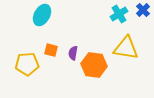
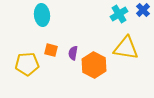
cyan ellipse: rotated 35 degrees counterclockwise
orange hexagon: rotated 20 degrees clockwise
